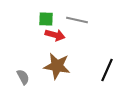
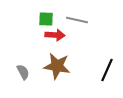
red arrow: rotated 12 degrees counterclockwise
gray semicircle: moved 5 px up
